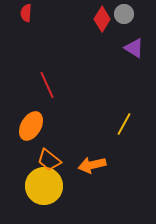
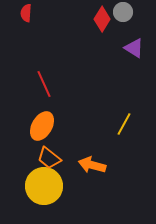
gray circle: moved 1 px left, 2 px up
red line: moved 3 px left, 1 px up
orange ellipse: moved 11 px right
orange trapezoid: moved 2 px up
orange arrow: rotated 28 degrees clockwise
